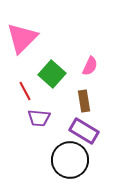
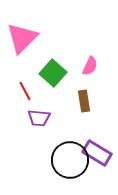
green square: moved 1 px right, 1 px up
purple rectangle: moved 13 px right, 22 px down
